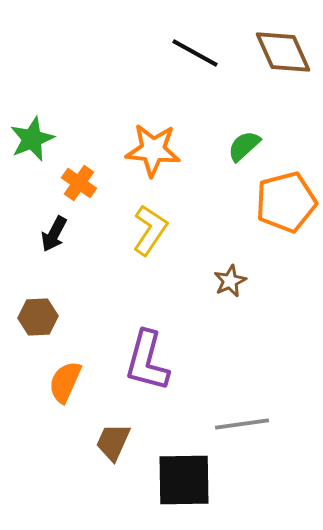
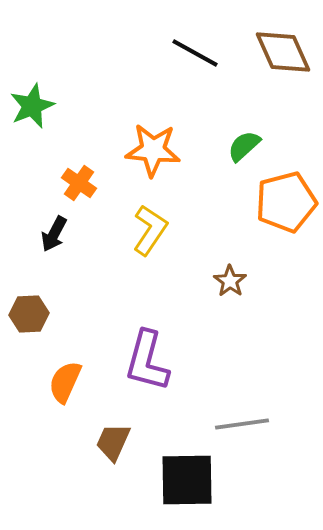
green star: moved 33 px up
brown star: rotated 12 degrees counterclockwise
brown hexagon: moved 9 px left, 3 px up
black square: moved 3 px right
